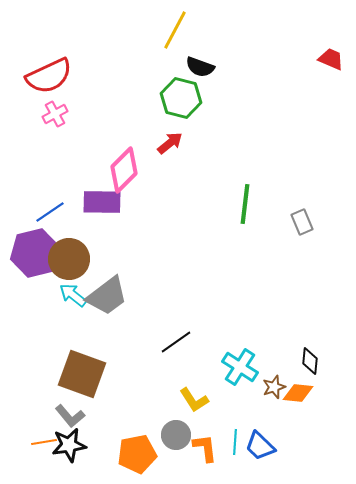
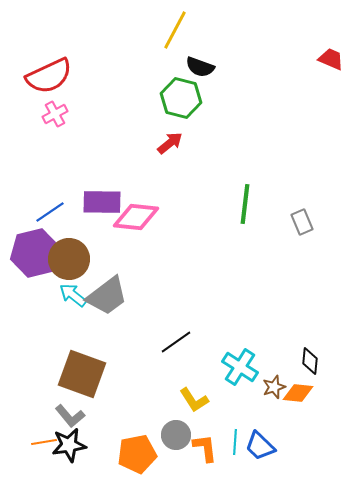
pink diamond: moved 12 px right, 47 px down; rotated 51 degrees clockwise
